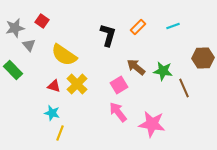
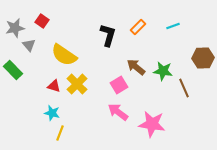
pink arrow: rotated 15 degrees counterclockwise
